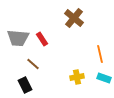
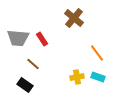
orange line: moved 3 px left, 1 px up; rotated 24 degrees counterclockwise
cyan rectangle: moved 6 px left, 1 px up
black rectangle: rotated 28 degrees counterclockwise
